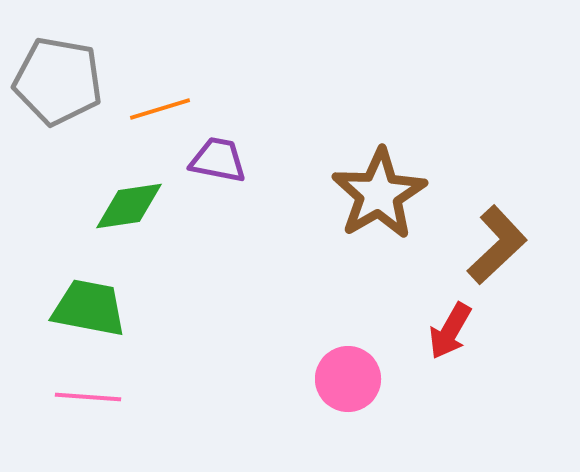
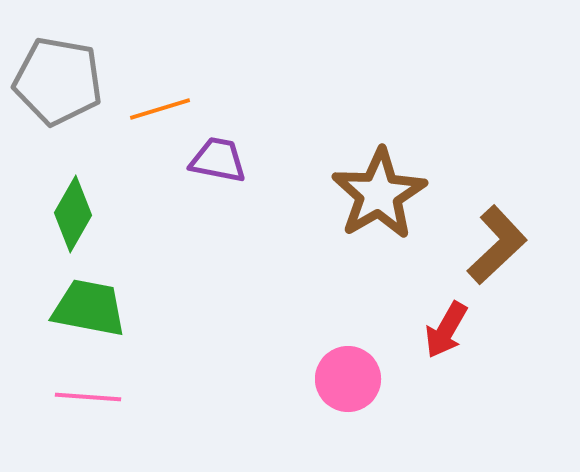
green diamond: moved 56 px left, 8 px down; rotated 52 degrees counterclockwise
red arrow: moved 4 px left, 1 px up
